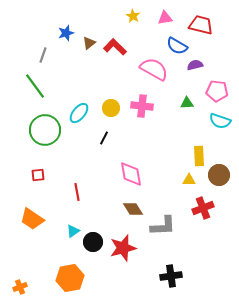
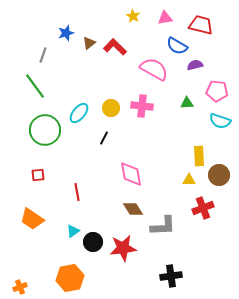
red star: rotated 8 degrees clockwise
